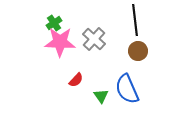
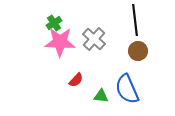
green triangle: rotated 49 degrees counterclockwise
